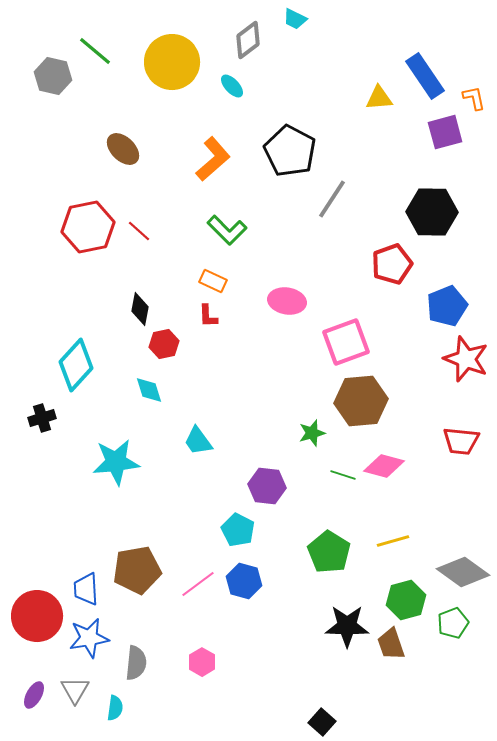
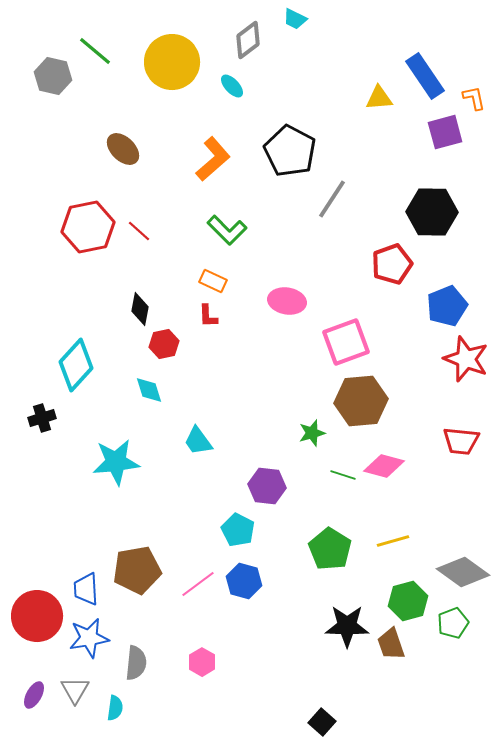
green pentagon at (329, 552): moved 1 px right, 3 px up
green hexagon at (406, 600): moved 2 px right, 1 px down
